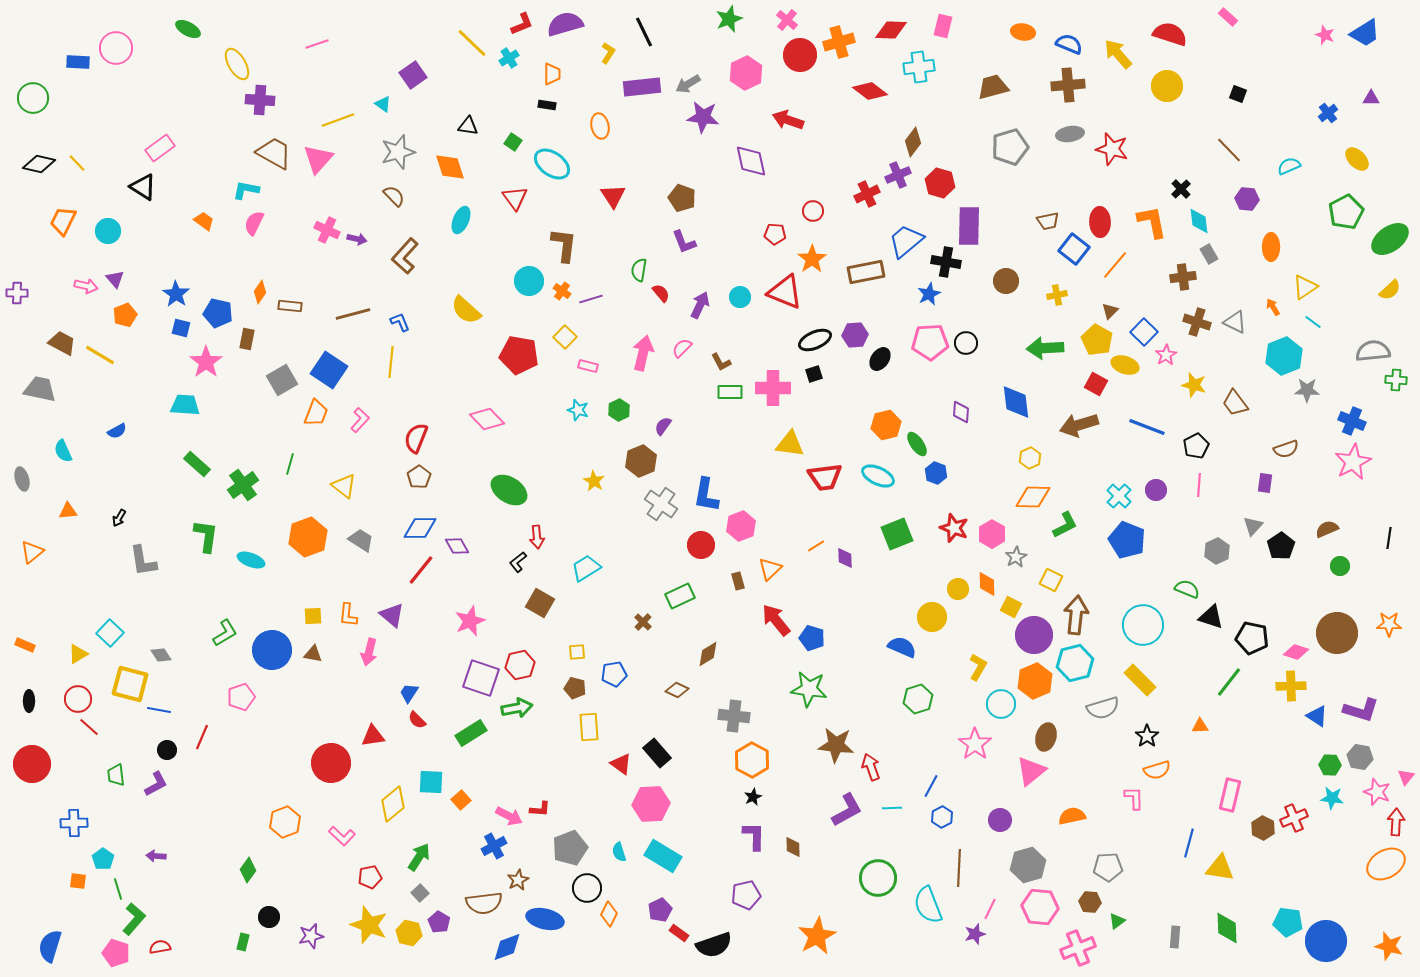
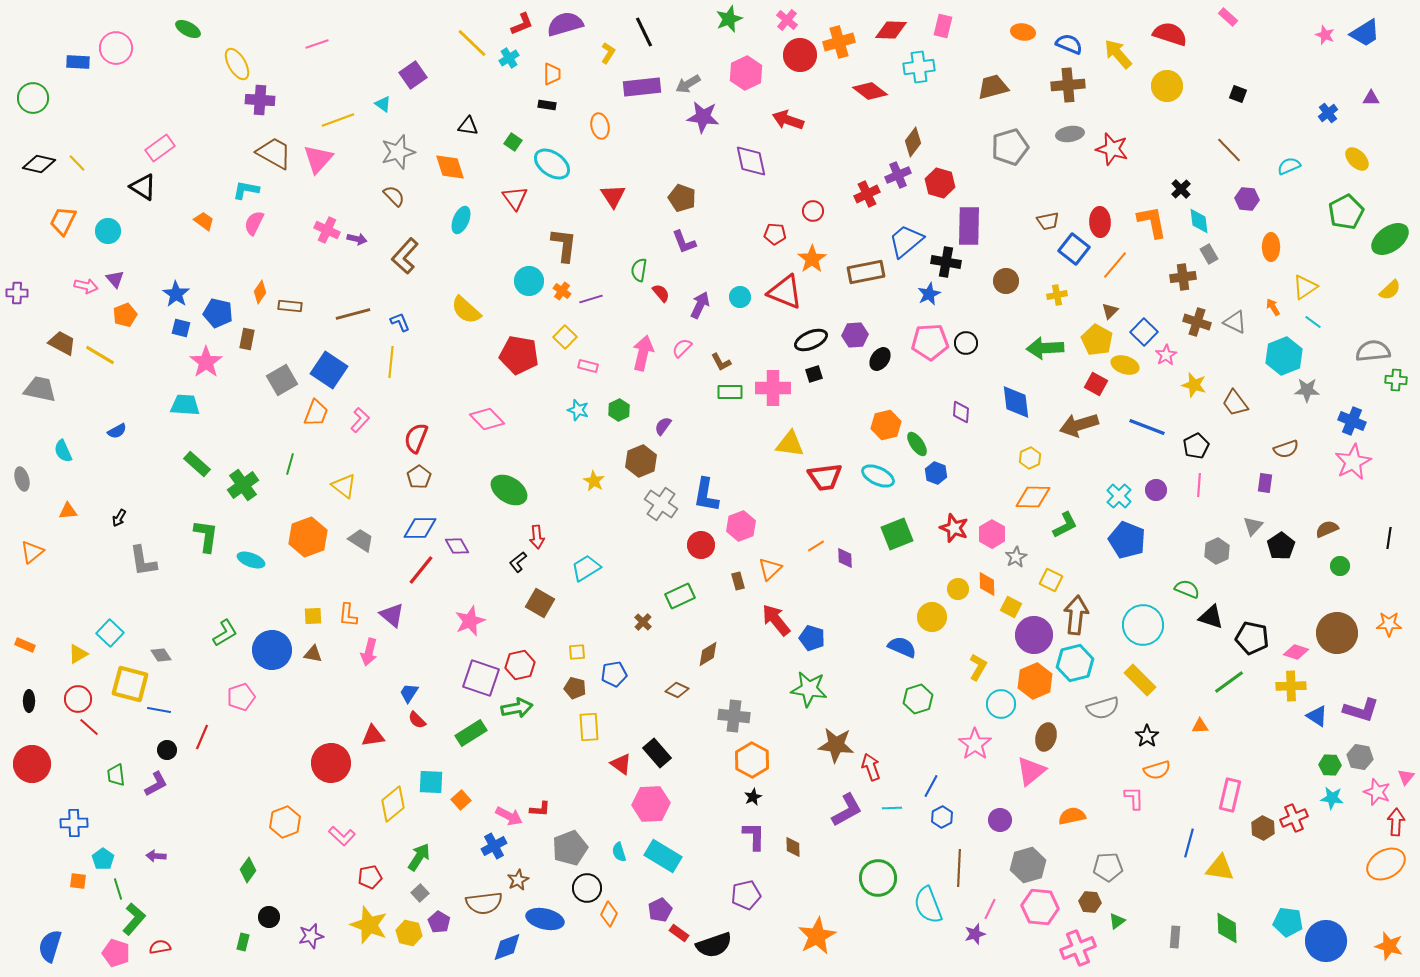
black ellipse at (815, 340): moved 4 px left
green line at (1229, 682): rotated 16 degrees clockwise
